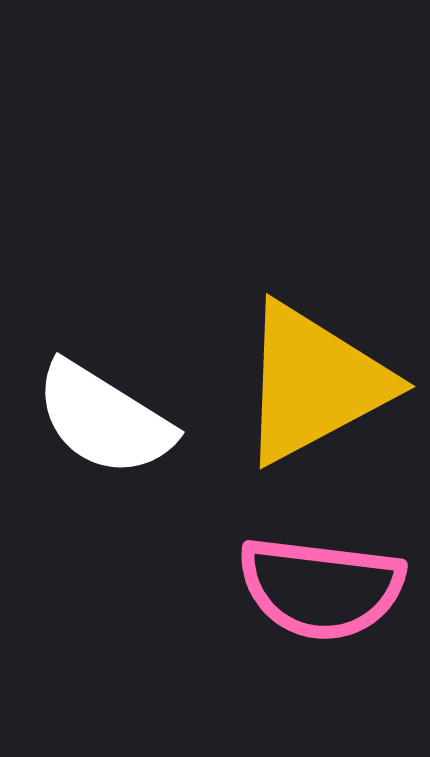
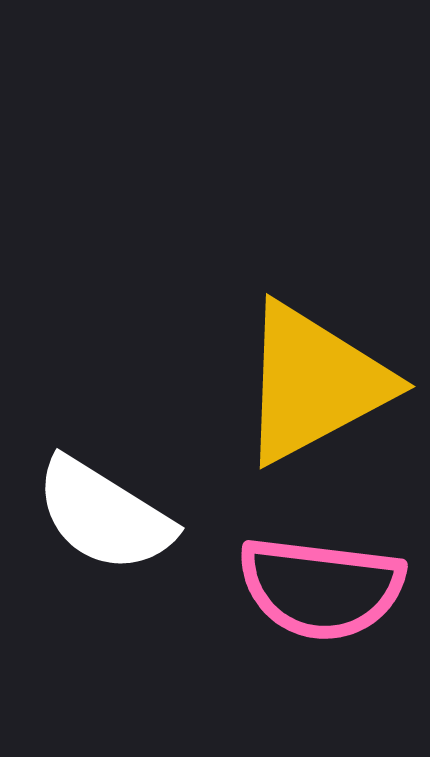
white semicircle: moved 96 px down
